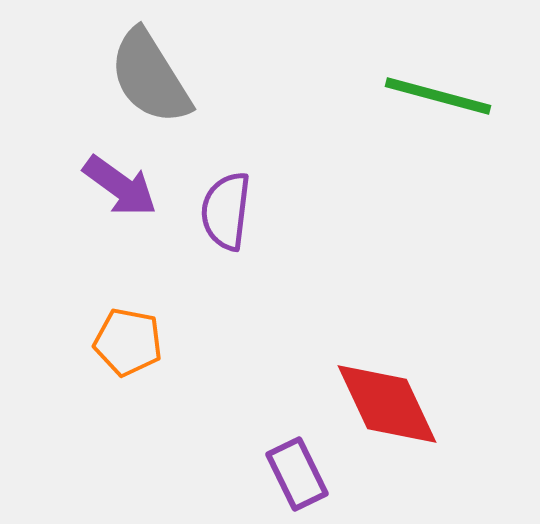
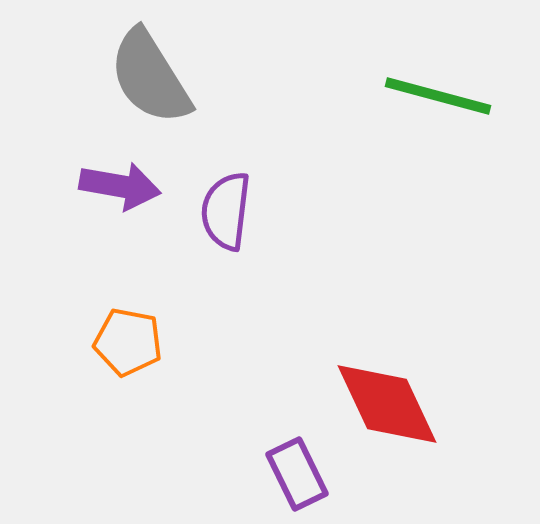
purple arrow: rotated 26 degrees counterclockwise
